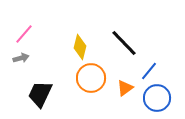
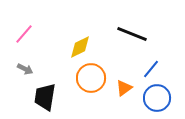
black line: moved 8 px right, 9 px up; rotated 24 degrees counterclockwise
yellow diamond: rotated 50 degrees clockwise
gray arrow: moved 4 px right, 11 px down; rotated 42 degrees clockwise
blue line: moved 2 px right, 2 px up
orange triangle: moved 1 px left
black trapezoid: moved 5 px right, 3 px down; rotated 16 degrees counterclockwise
